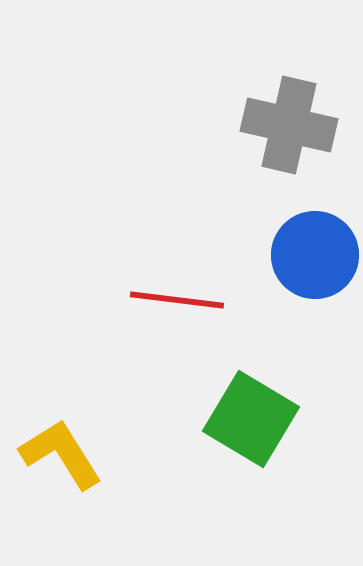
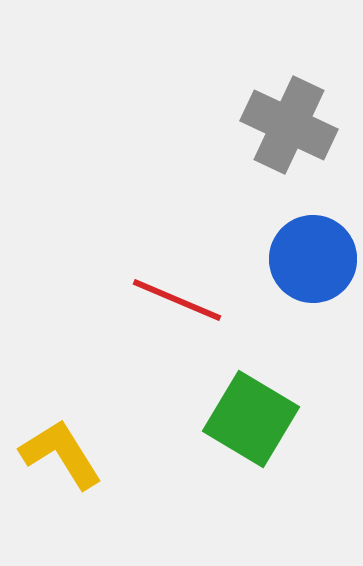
gray cross: rotated 12 degrees clockwise
blue circle: moved 2 px left, 4 px down
red line: rotated 16 degrees clockwise
